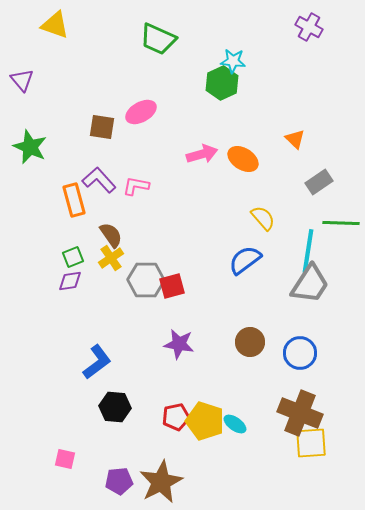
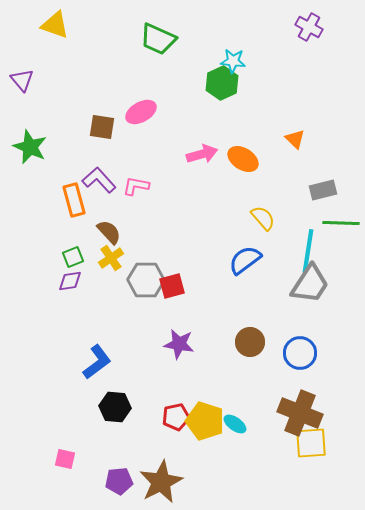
gray rectangle: moved 4 px right, 8 px down; rotated 20 degrees clockwise
brown semicircle: moved 2 px left, 3 px up; rotated 8 degrees counterclockwise
